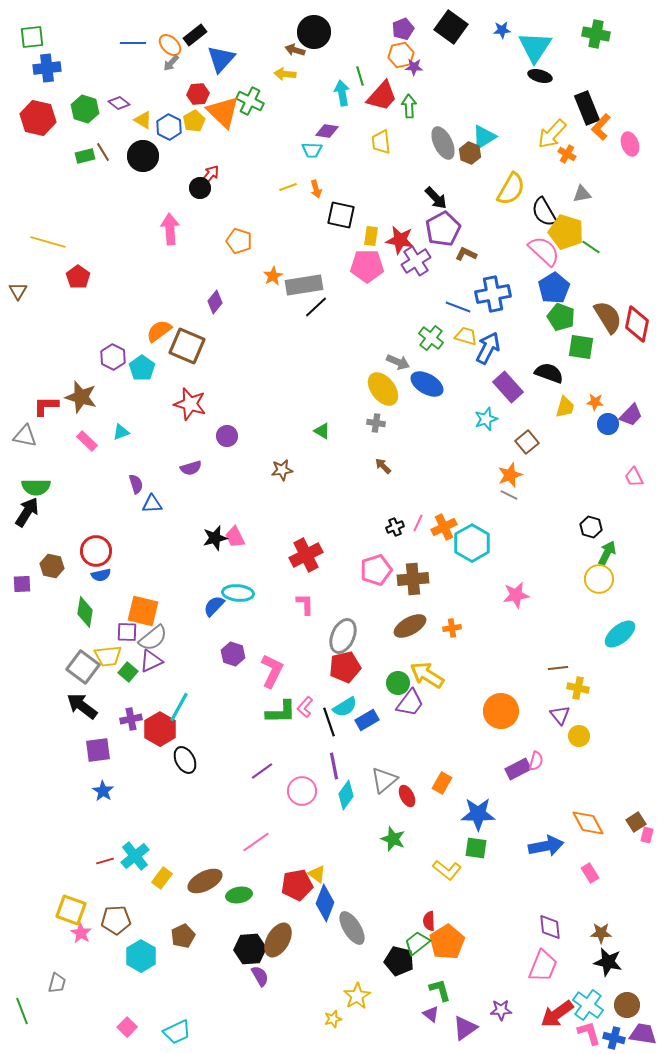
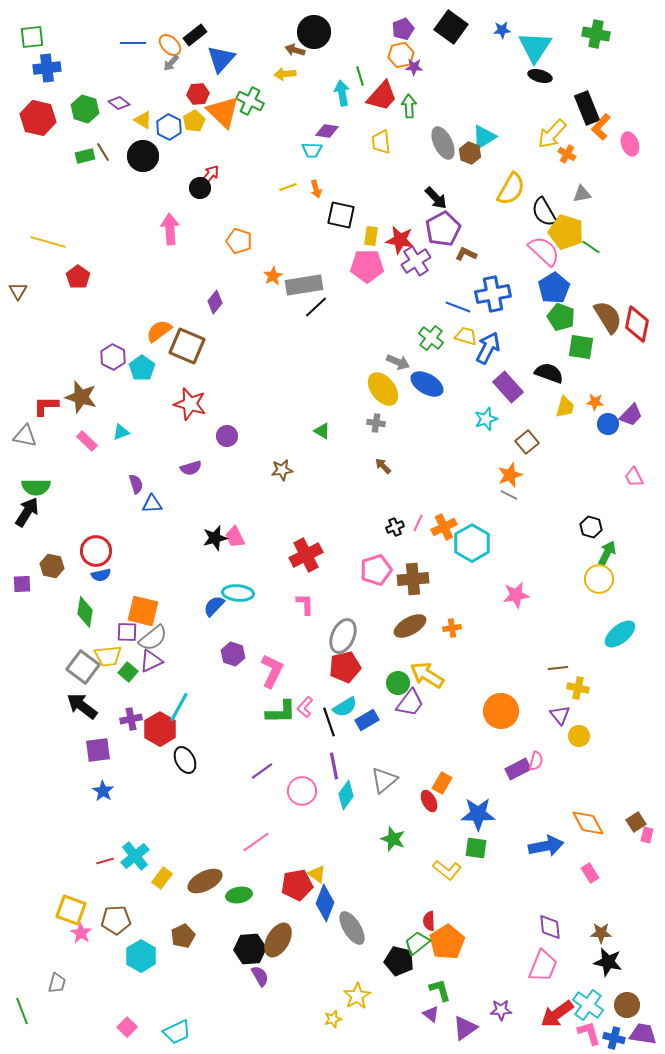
yellow arrow at (285, 74): rotated 10 degrees counterclockwise
red ellipse at (407, 796): moved 22 px right, 5 px down
